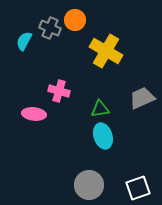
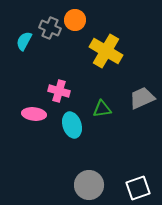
green triangle: moved 2 px right
cyan ellipse: moved 31 px left, 11 px up
